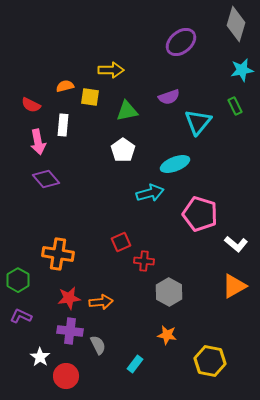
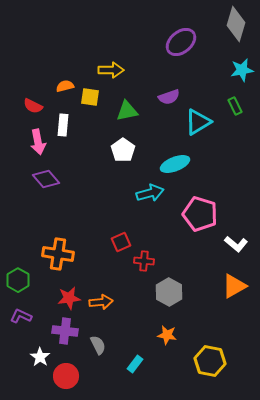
red semicircle: moved 2 px right, 1 px down
cyan triangle: rotated 20 degrees clockwise
purple cross: moved 5 px left
